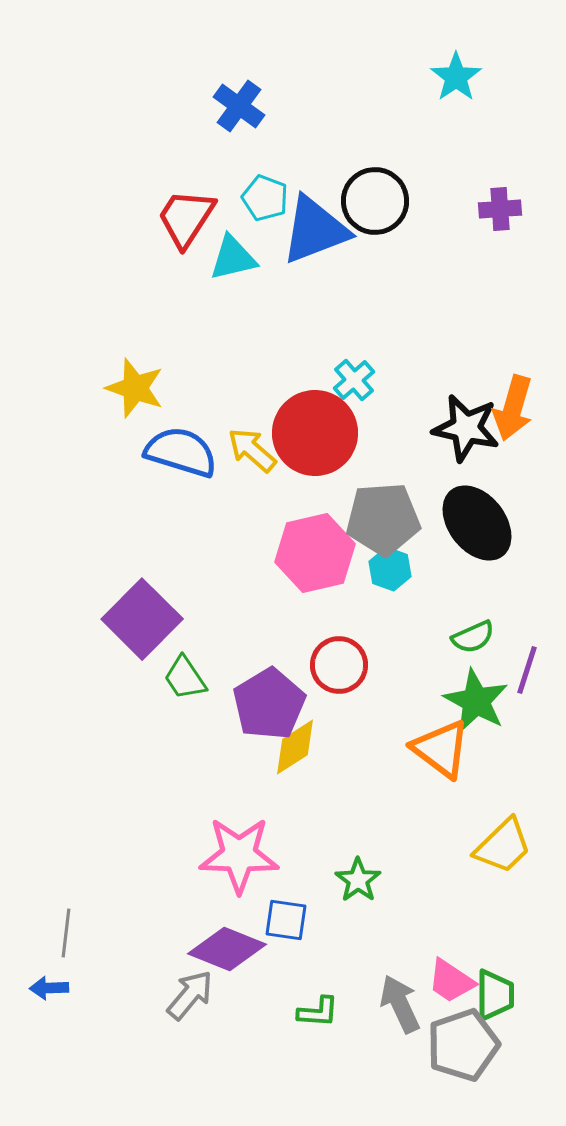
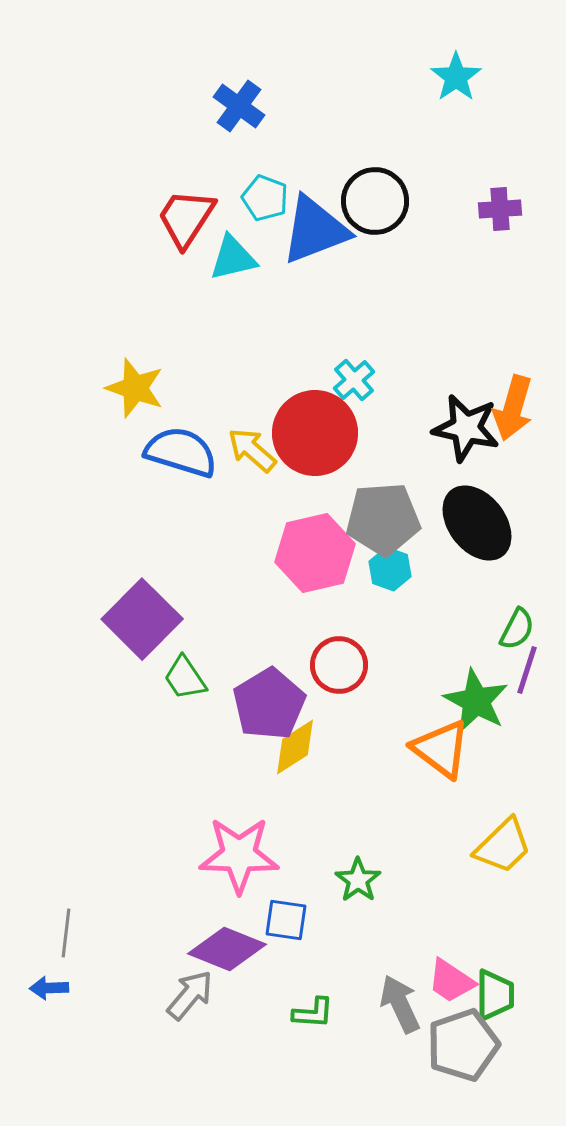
green semicircle at (473, 637): moved 44 px right, 8 px up; rotated 39 degrees counterclockwise
green L-shape at (318, 1012): moved 5 px left, 1 px down
